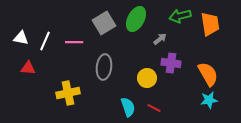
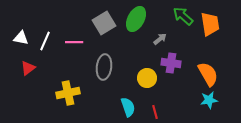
green arrow: moved 3 px right; rotated 55 degrees clockwise
red triangle: rotated 42 degrees counterclockwise
red line: moved 1 px right, 4 px down; rotated 48 degrees clockwise
